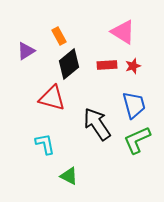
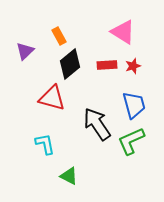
purple triangle: moved 1 px left; rotated 12 degrees counterclockwise
black diamond: moved 1 px right
green L-shape: moved 6 px left, 1 px down
